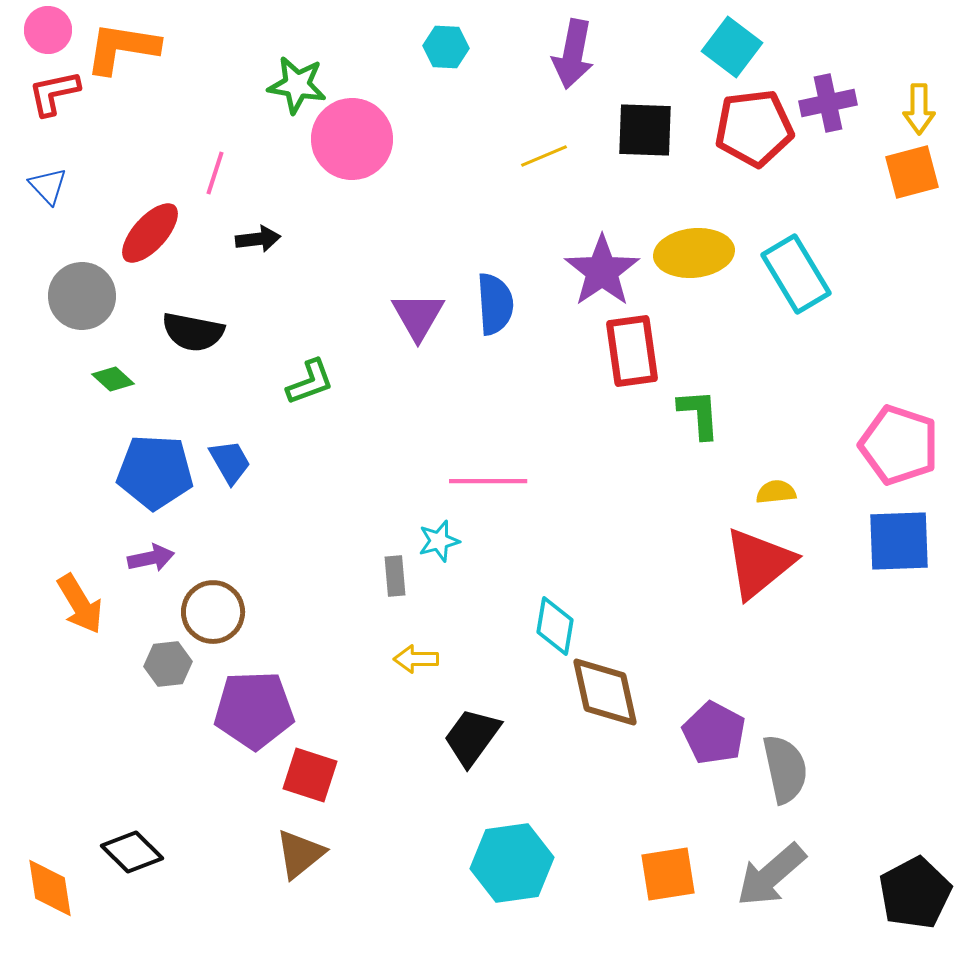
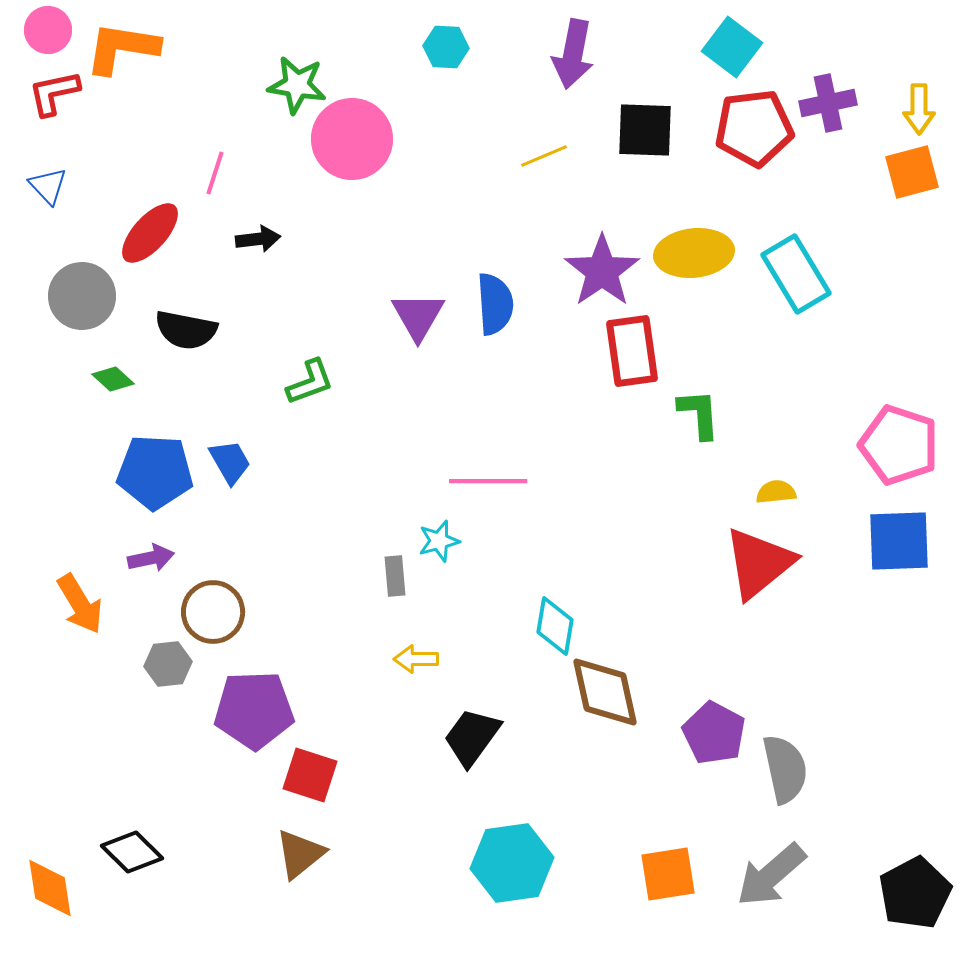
black semicircle at (193, 332): moved 7 px left, 2 px up
